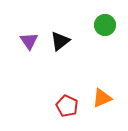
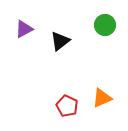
purple triangle: moved 5 px left, 12 px up; rotated 36 degrees clockwise
